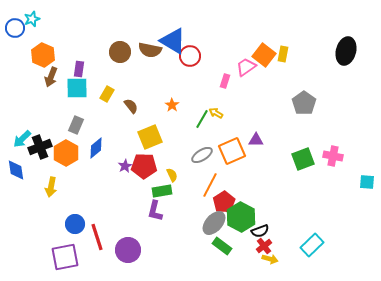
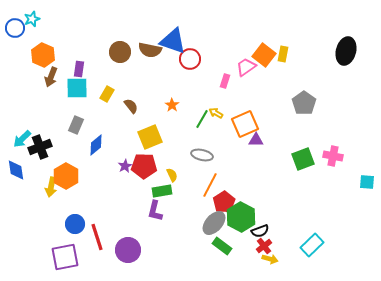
blue triangle at (173, 41): rotated 12 degrees counterclockwise
red circle at (190, 56): moved 3 px down
blue diamond at (96, 148): moved 3 px up
orange square at (232, 151): moved 13 px right, 27 px up
orange hexagon at (66, 153): moved 23 px down
gray ellipse at (202, 155): rotated 45 degrees clockwise
